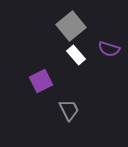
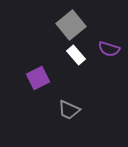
gray square: moved 1 px up
purple square: moved 3 px left, 3 px up
gray trapezoid: rotated 140 degrees clockwise
